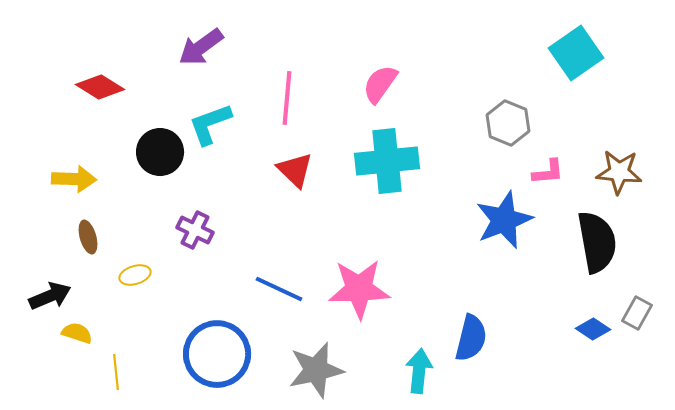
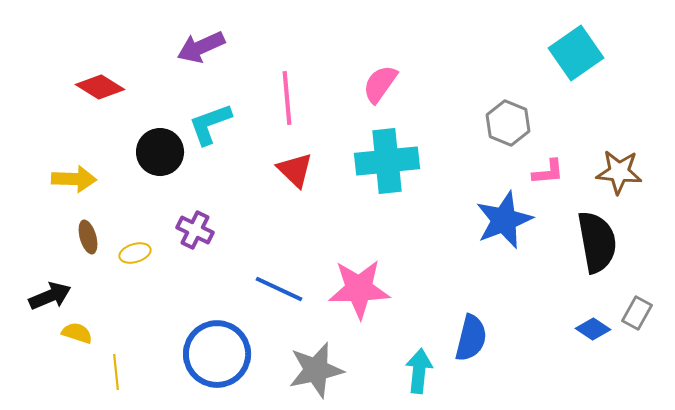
purple arrow: rotated 12 degrees clockwise
pink line: rotated 10 degrees counterclockwise
yellow ellipse: moved 22 px up
